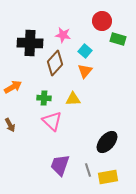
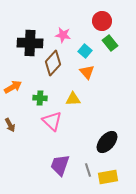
green rectangle: moved 8 px left, 4 px down; rotated 35 degrees clockwise
brown diamond: moved 2 px left
orange triangle: moved 2 px right, 1 px down; rotated 21 degrees counterclockwise
green cross: moved 4 px left
